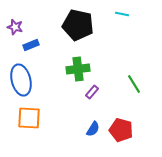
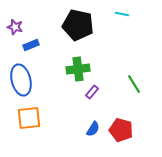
orange square: rotated 10 degrees counterclockwise
